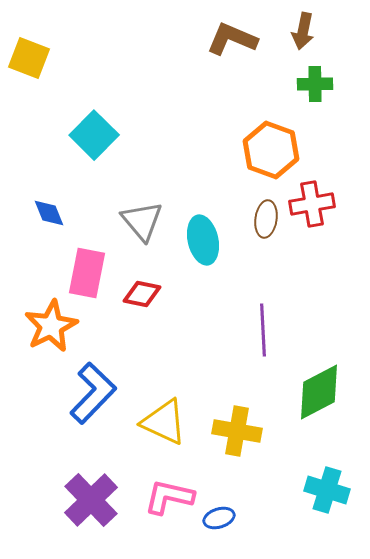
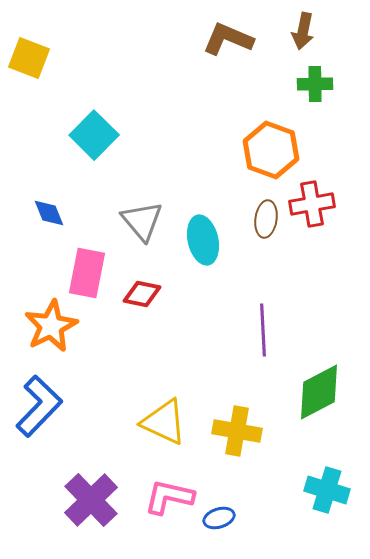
brown L-shape: moved 4 px left
blue L-shape: moved 54 px left, 13 px down
